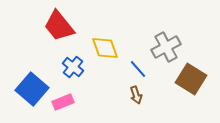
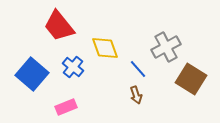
blue square: moved 15 px up
pink rectangle: moved 3 px right, 5 px down
